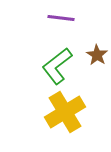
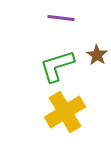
green L-shape: rotated 21 degrees clockwise
